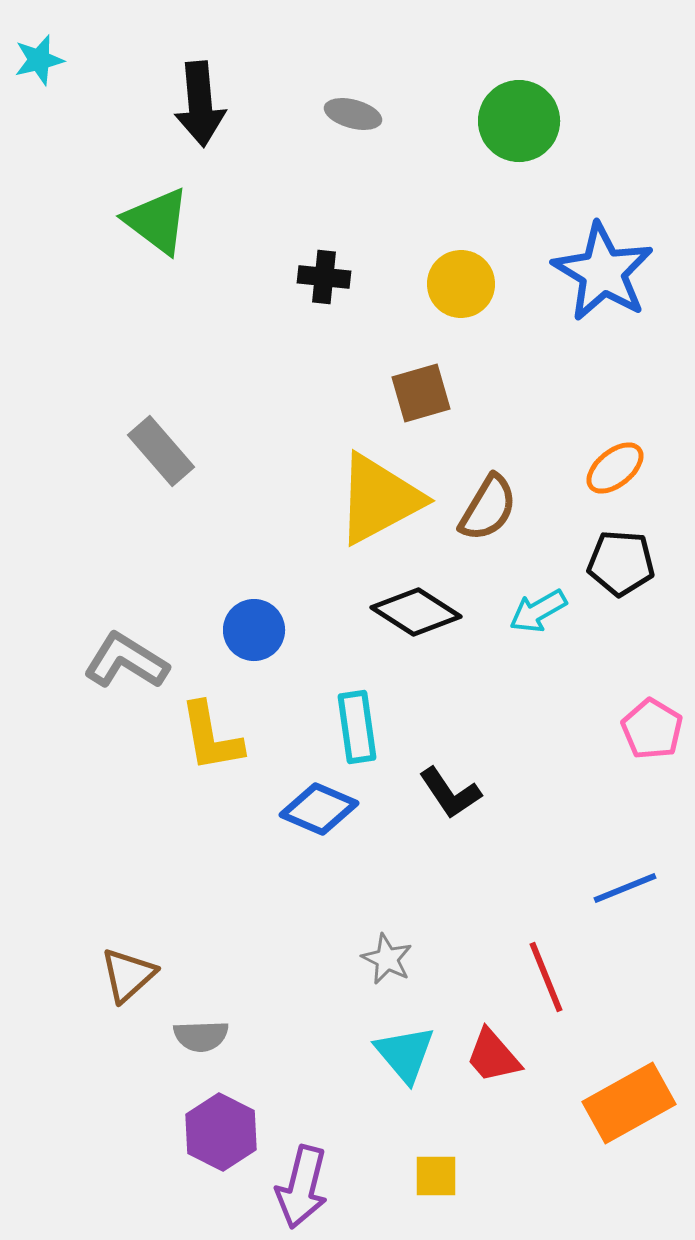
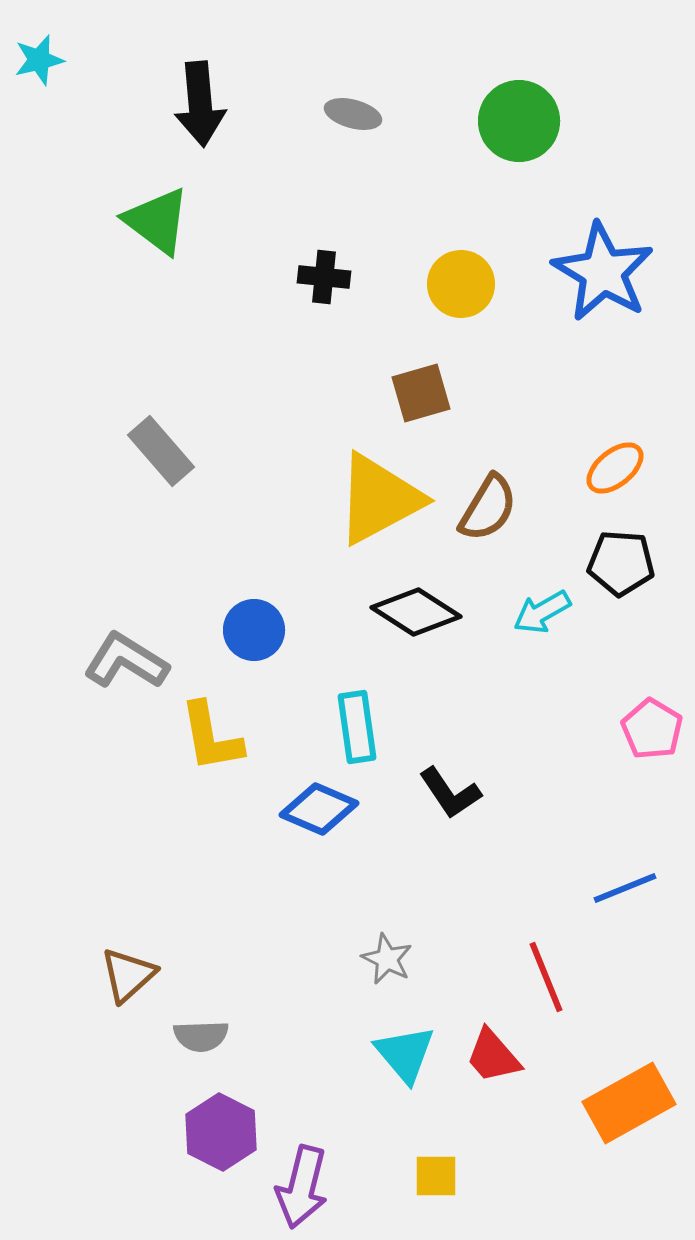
cyan arrow: moved 4 px right, 1 px down
